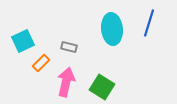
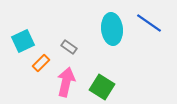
blue line: rotated 72 degrees counterclockwise
gray rectangle: rotated 21 degrees clockwise
